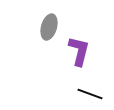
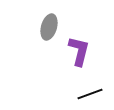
black line: rotated 40 degrees counterclockwise
